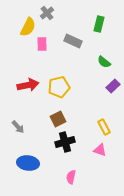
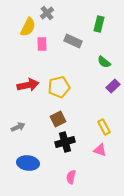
gray arrow: rotated 72 degrees counterclockwise
